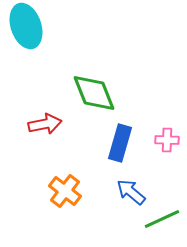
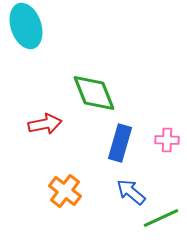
green line: moved 1 px left, 1 px up
